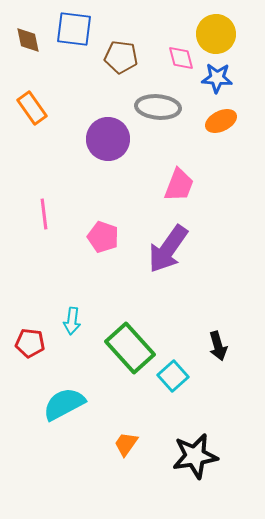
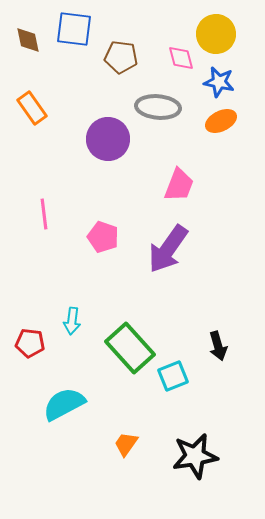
blue star: moved 2 px right, 4 px down; rotated 8 degrees clockwise
cyan square: rotated 20 degrees clockwise
